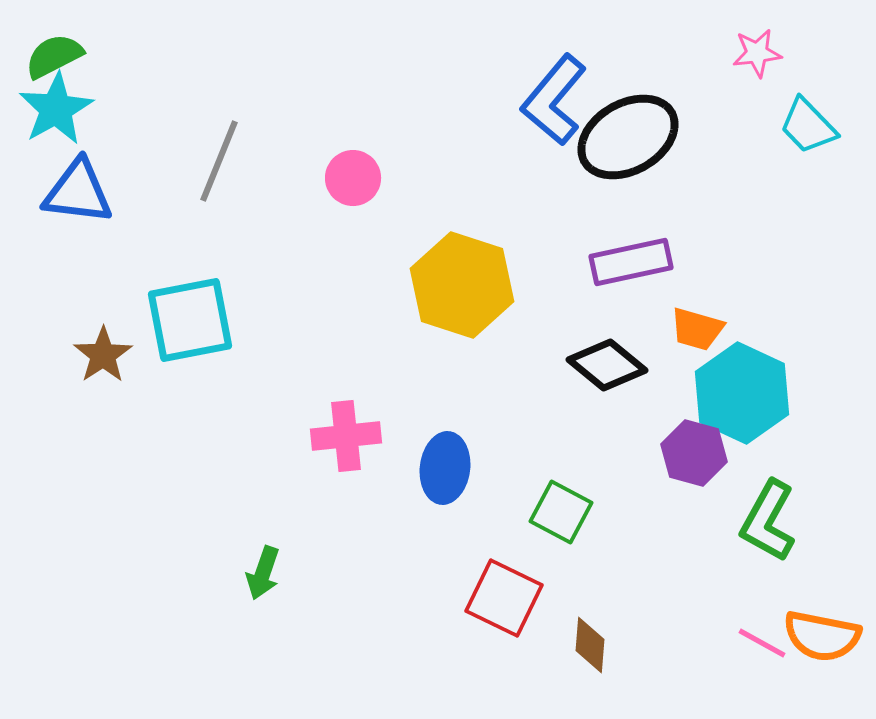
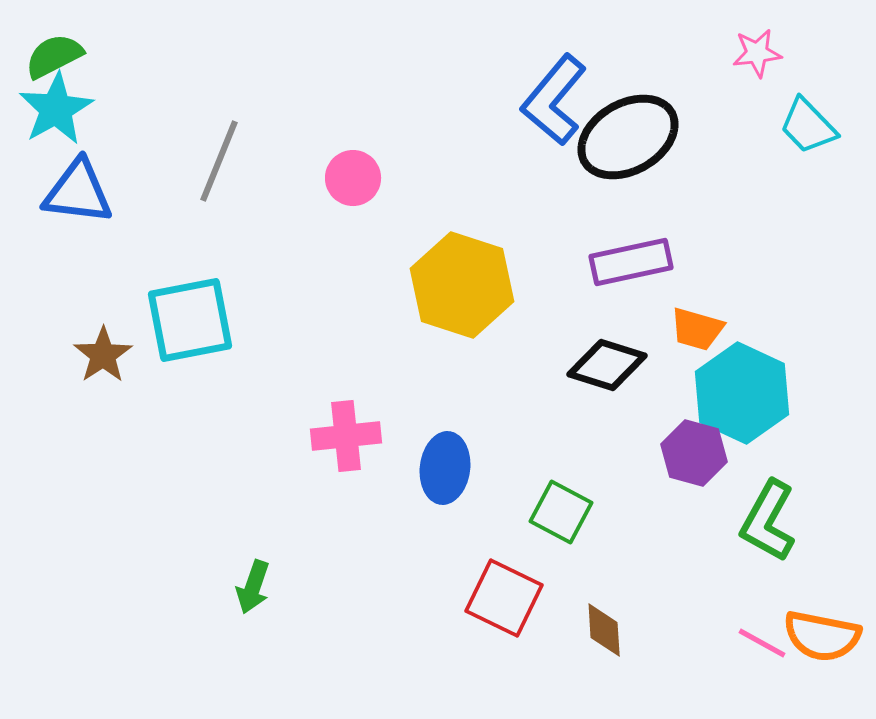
black diamond: rotated 22 degrees counterclockwise
green arrow: moved 10 px left, 14 px down
brown diamond: moved 14 px right, 15 px up; rotated 8 degrees counterclockwise
